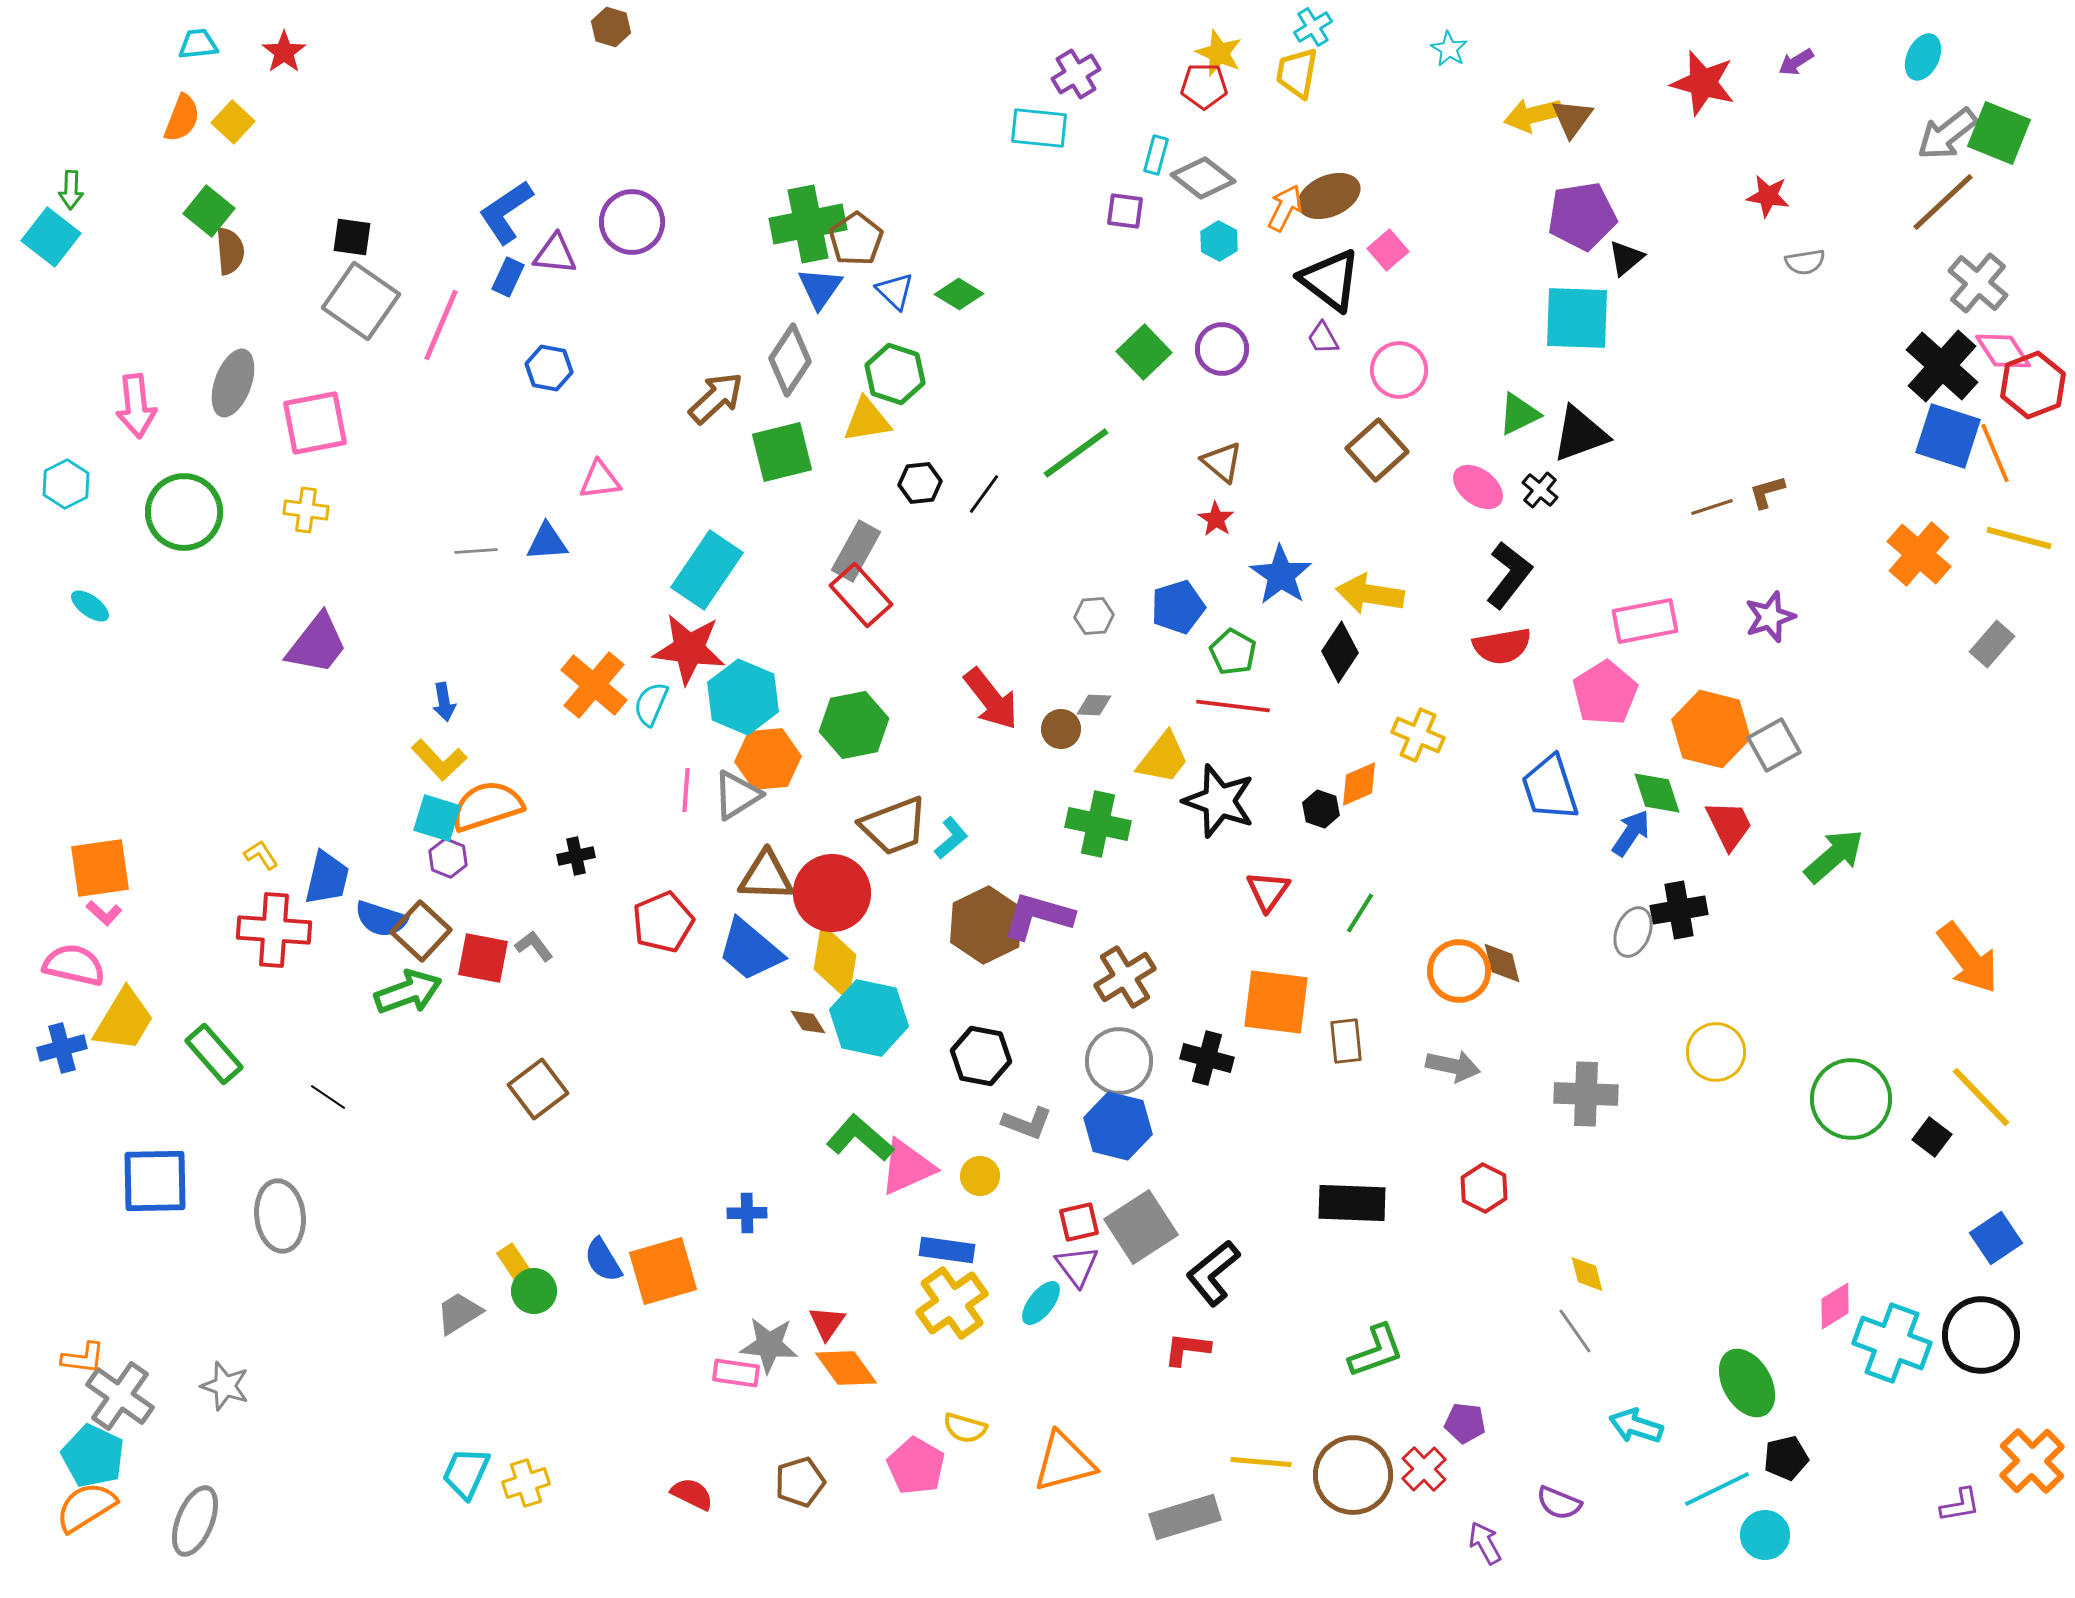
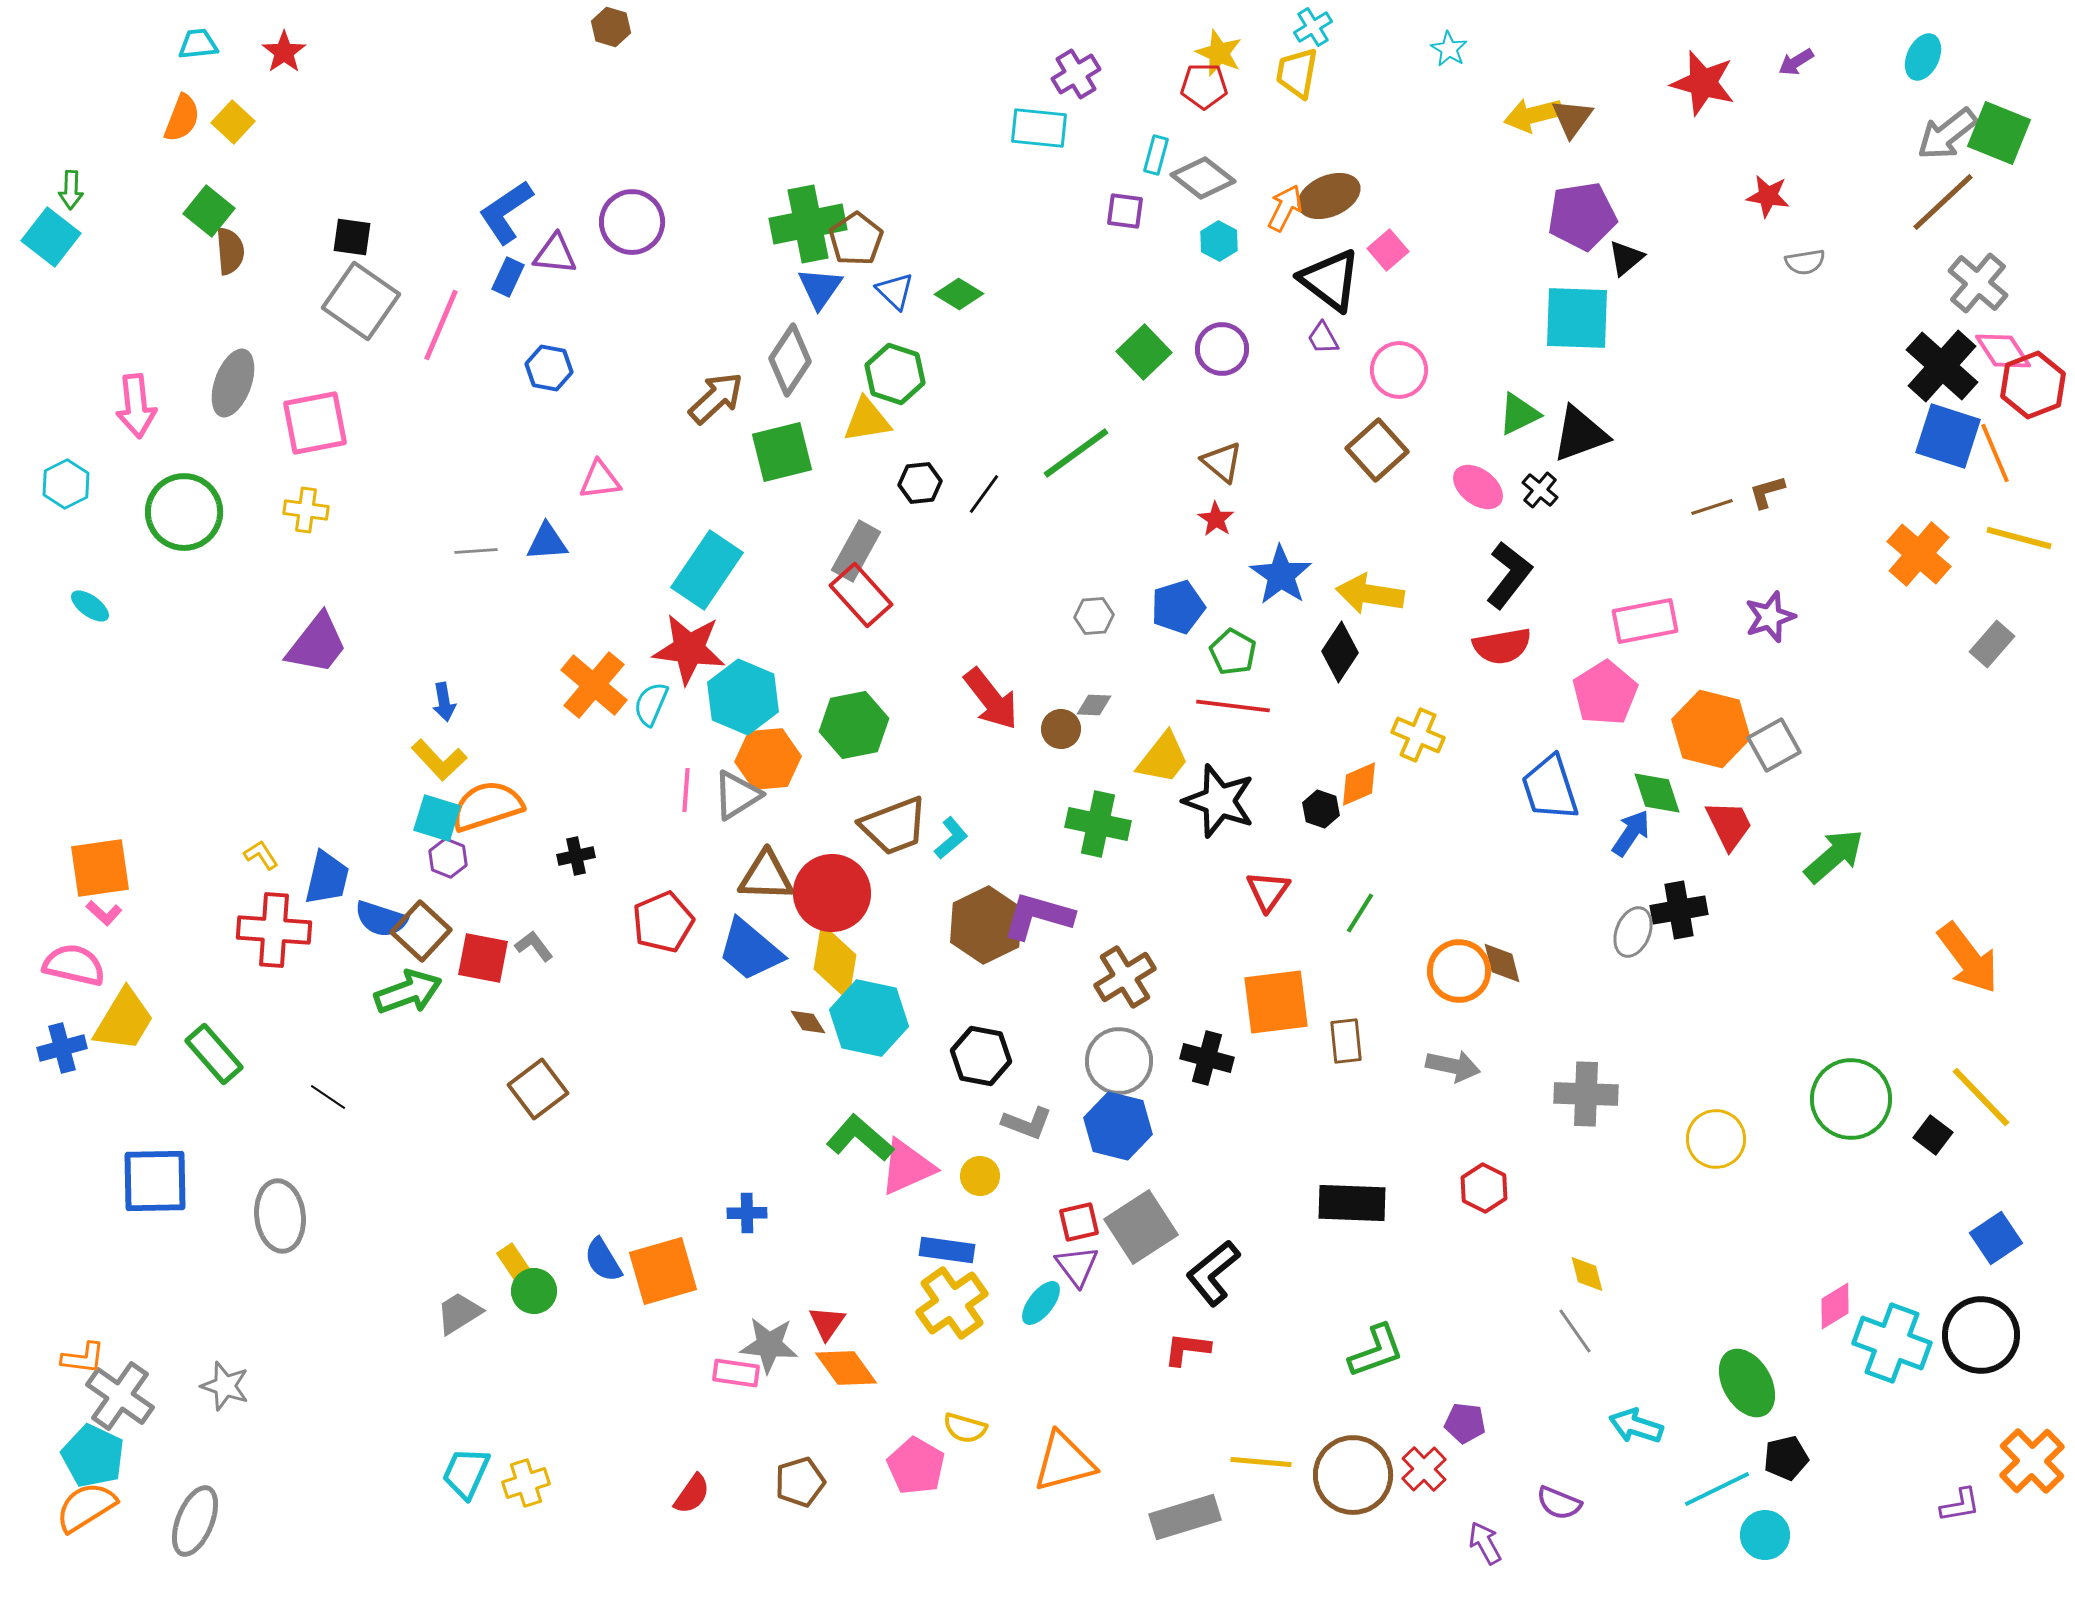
orange square at (1276, 1002): rotated 14 degrees counterclockwise
yellow circle at (1716, 1052): moved 87 px down
black square at (1932, 1137): moved 1 px right, 2 px up
red semicircle at (692, 1494): rotated 99 degrees clockwise
